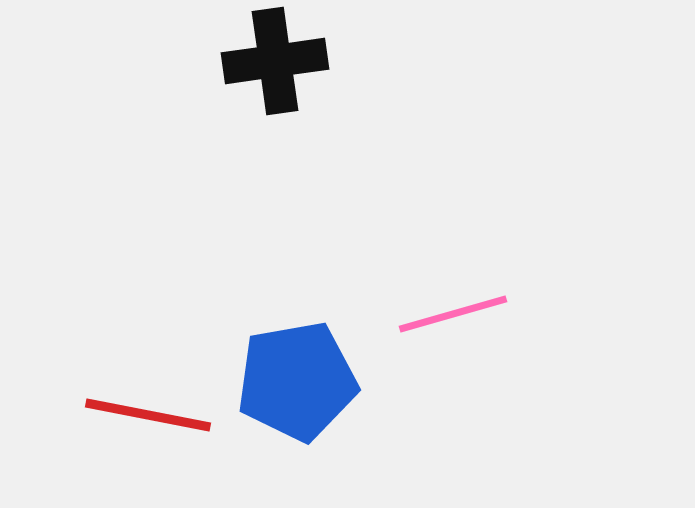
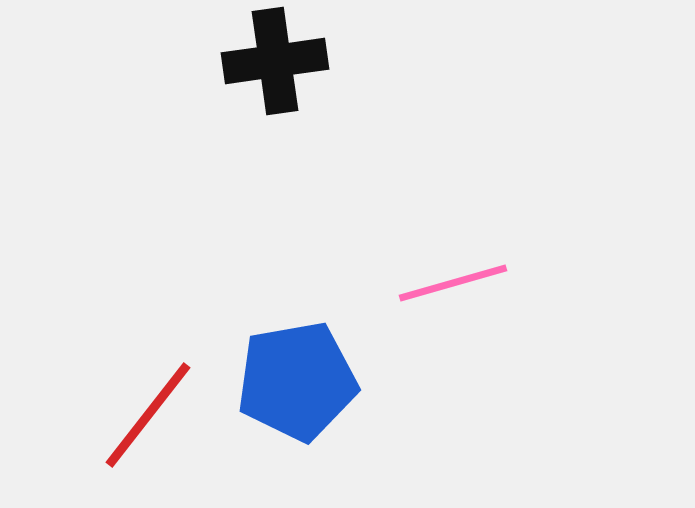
pink line: moved 31 px up
red line: rotated 63 degrees counterclockwise
